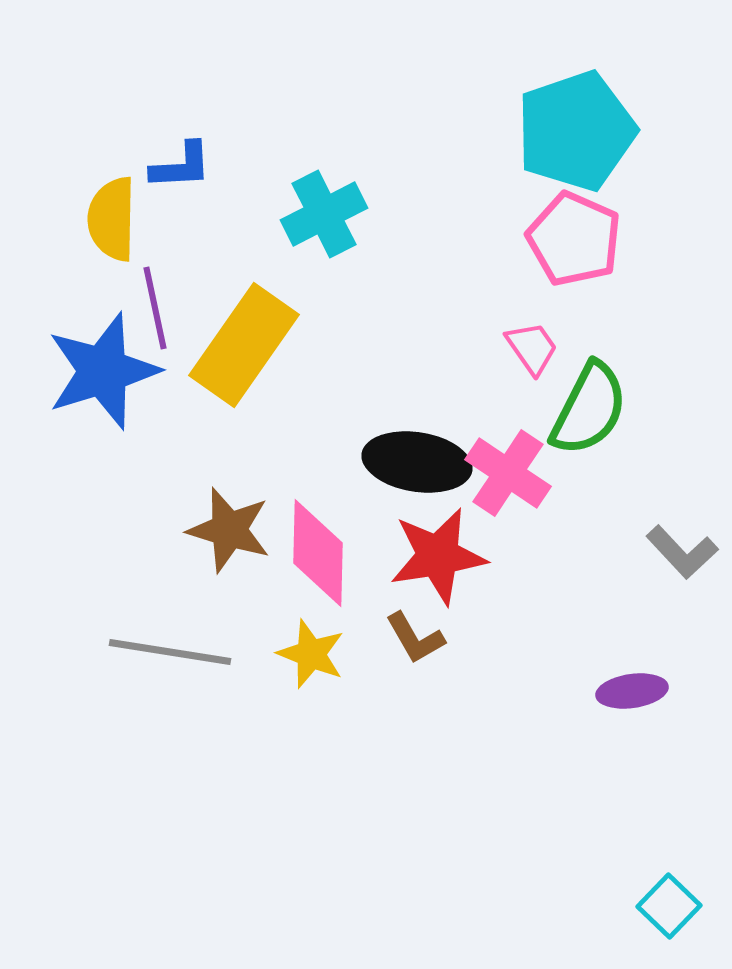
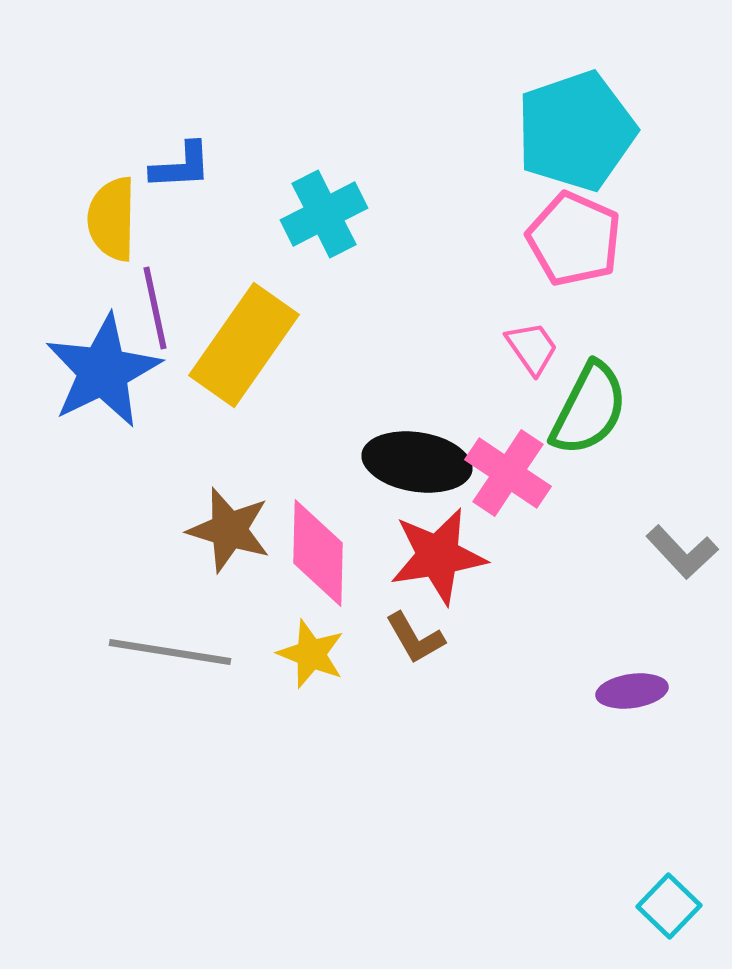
blue star: rotated 9 degrees counterclockwise
